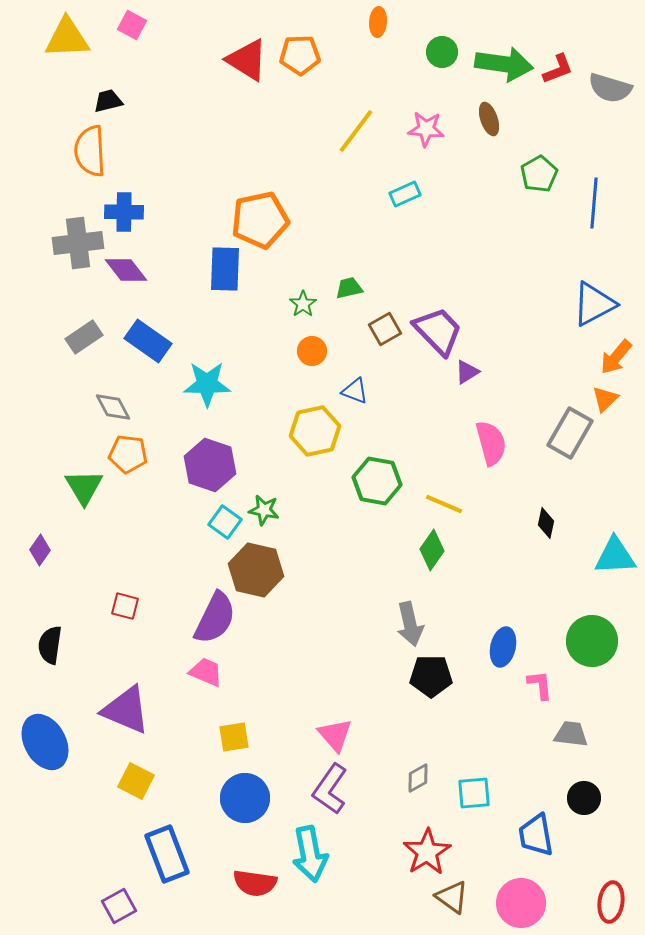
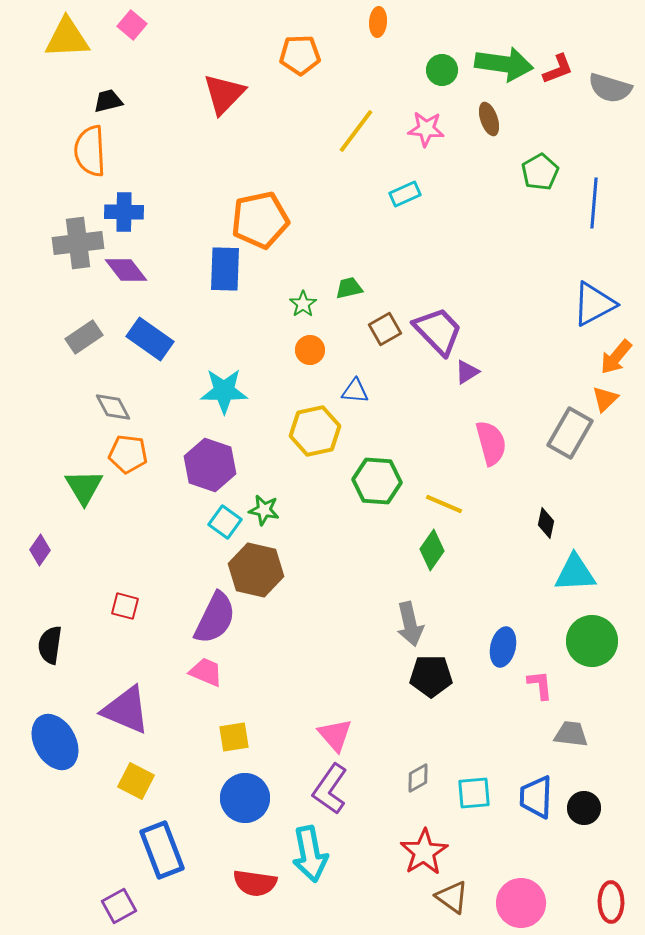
pink square at (132, 25): rotated 12 degrees clockwise
green circle at (442, 52): moved 18 px down
red triangle at (247, 60): moved 23 px left, 34 px down; rotated 42 degrees clockwise
green pentagon at (539, 174): moved 1 px right, 2 px up
blue rectangle at (148, 341): moved 2 px right, 2 px up
orange circle at (312, 351): moved 2 px left, 1 px up
cyan star at (207, 384): moved 17 px right, 7 px down
blue triangle at (355, 391): rotated 16 degrees counterclockwise
green hexagon at (377, 481): rotated 6 degrees counterclockwise
cyan triangle at (615, 556): moved 40 px left, 17 px down
blue ellipse at (45, 742): moved 10 px right
black circle at (584, 798): moved 10 px down
blue trapezoid at (536, 835): moved 38 px up; rotated 12 degrees clockwise
red star at (427, 852): moved 3 px left
blue rectangle at (167, 854): moved 5 px left, 4 px up
red ellipse at (611, 902): rotated 9 degrees counterclockwise
